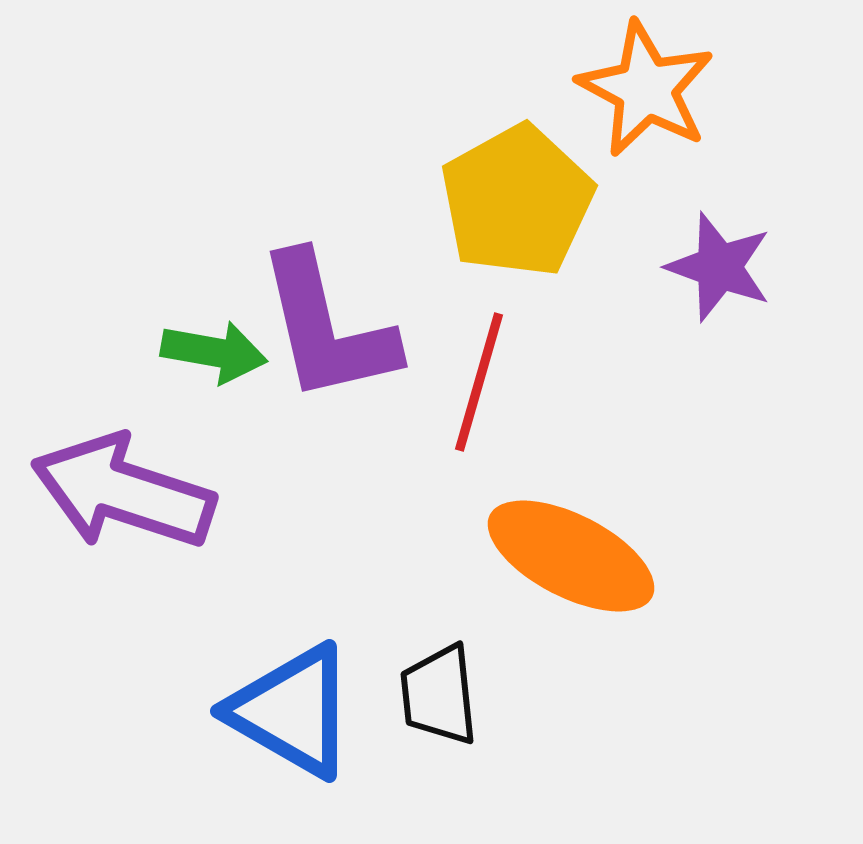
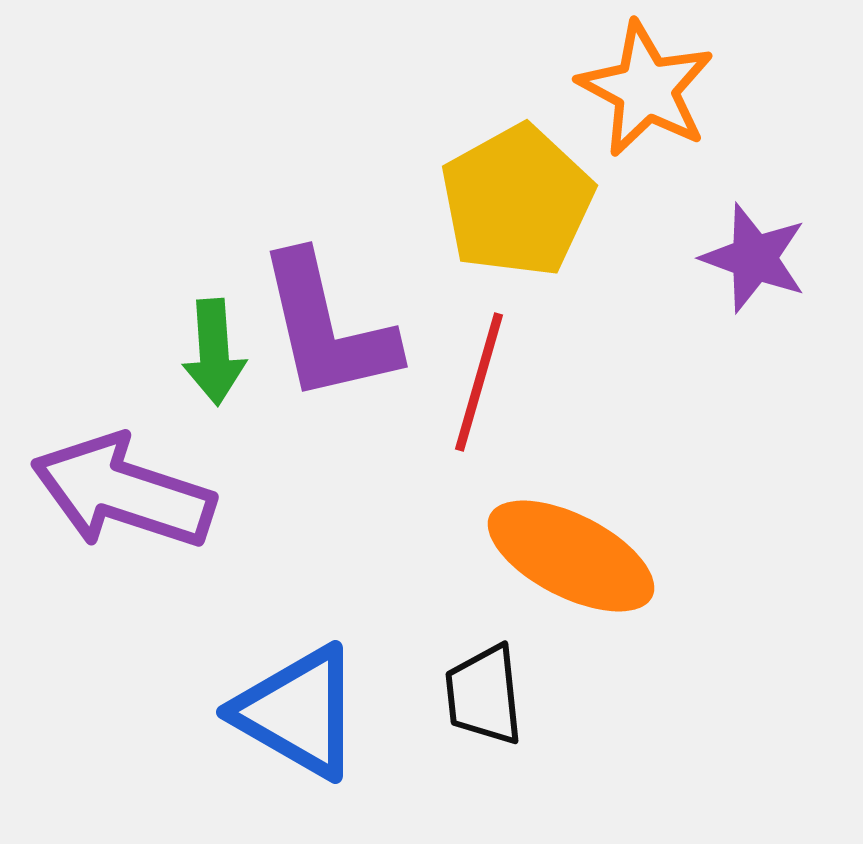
purple star: moved 35 px right, 9 px up
green arrow: rotated 76 degrees clockwise
black trapezoid: moved 45 px right
blue triangle: moved 6 px right, 1 px down
